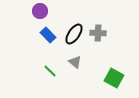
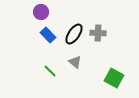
purple circle: moved 1 px right, 1 px down
